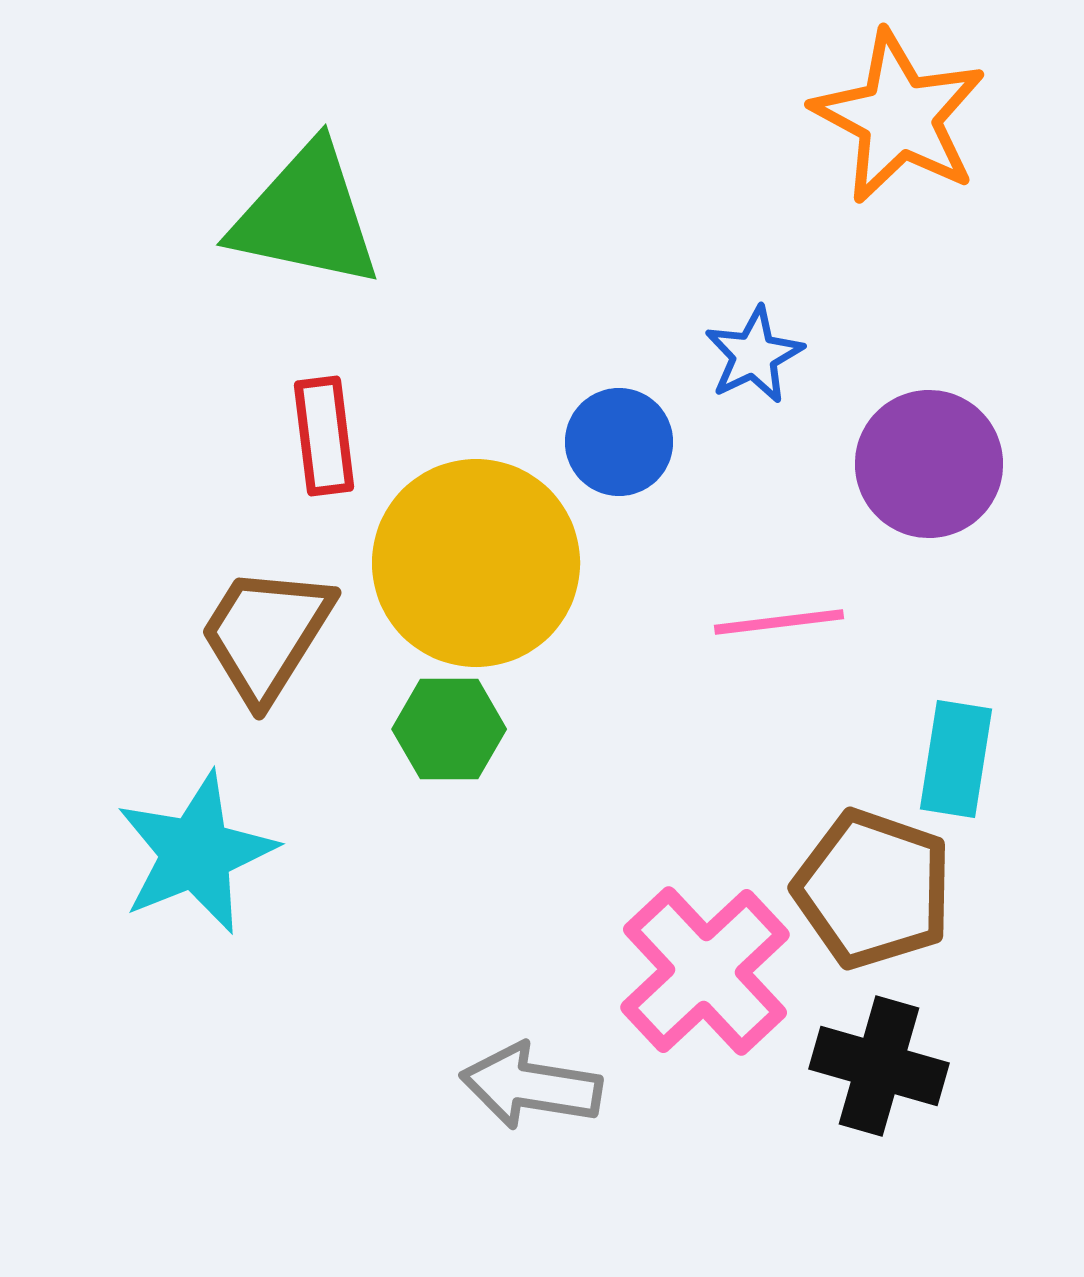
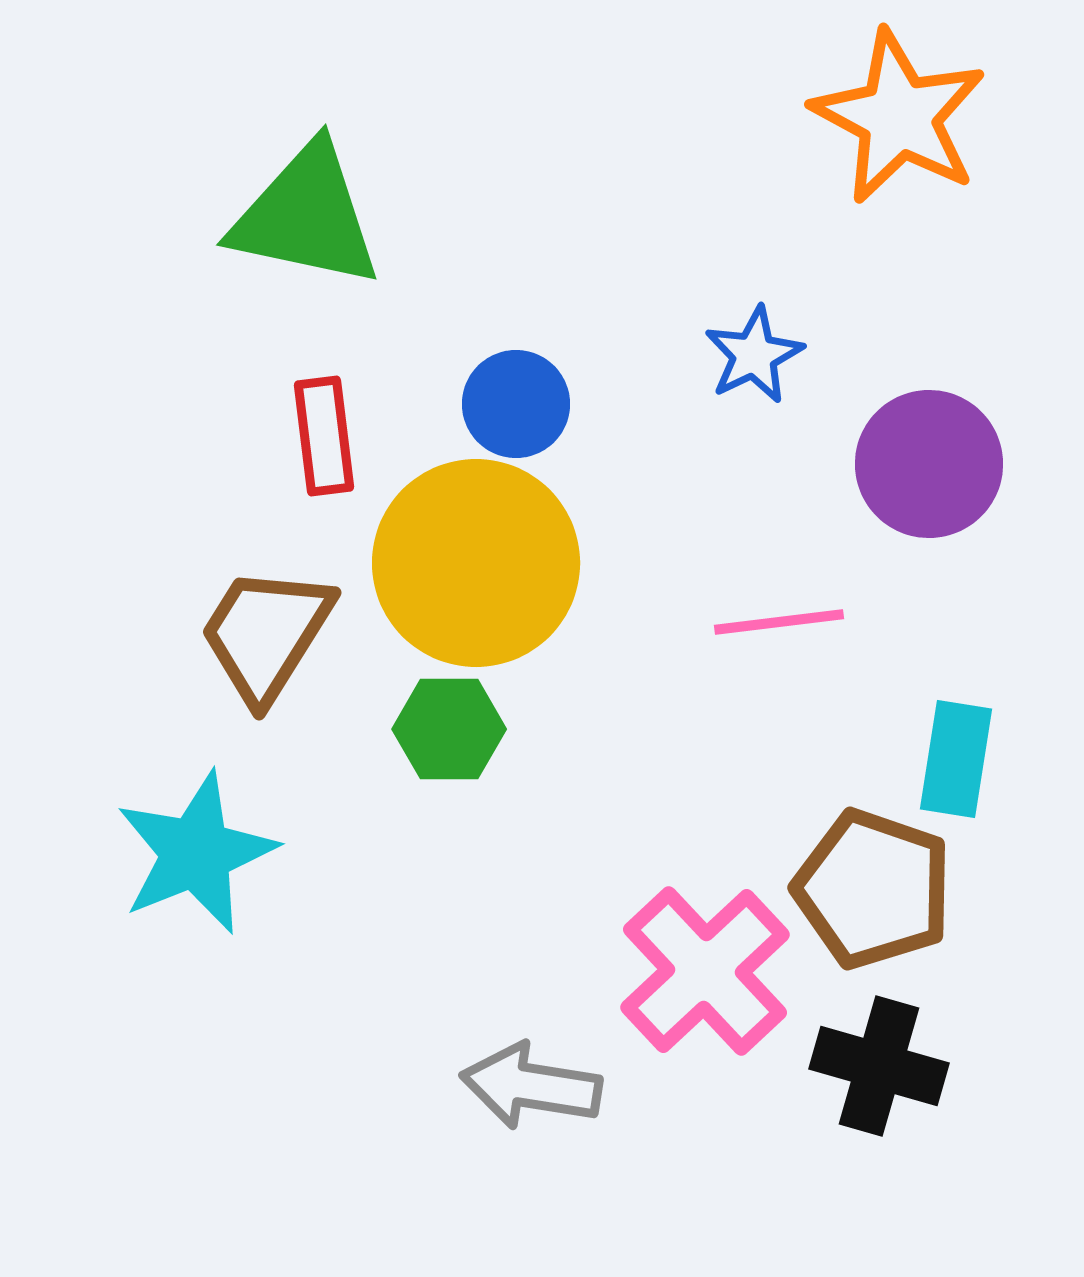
blue circle: moved 103 px left, 38 px up
